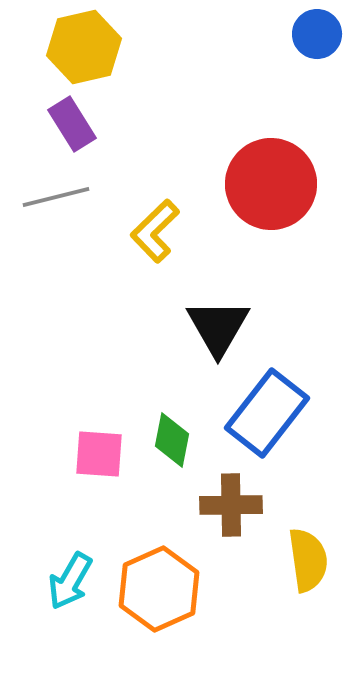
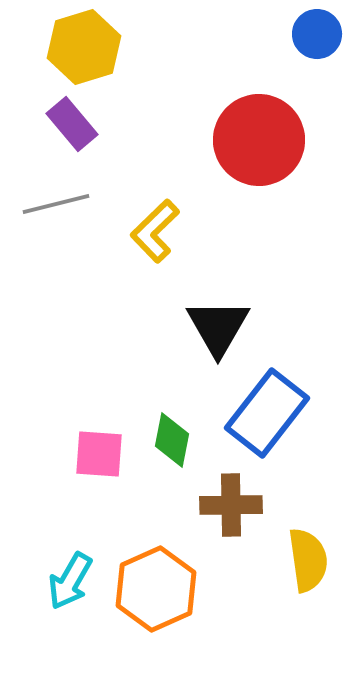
yellow hexagon: rotated 4 degrees counterclockwise
purple rectangle: rotated 8 degrees counterclockwise
red circle: moved 12 px left, 44 px up
gray line: moved 7 px down
orange hexagon: moved 3 px left
